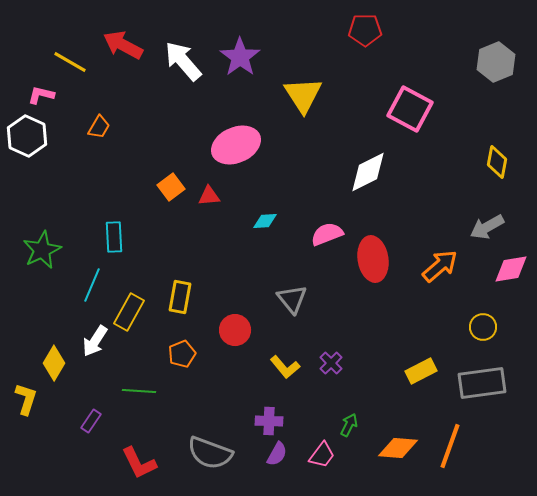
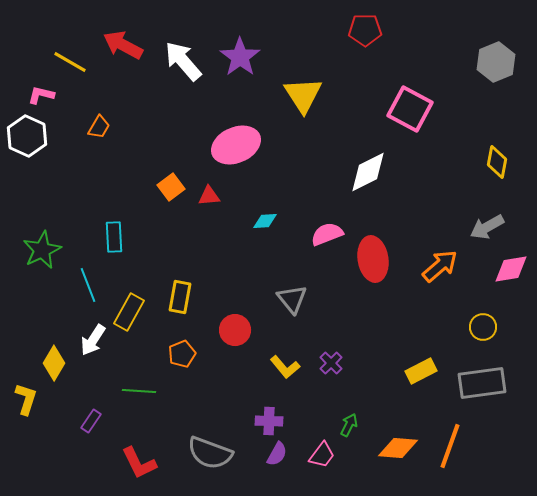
cyan line at (92, 285): moved 4 px left; rotated 44 degrees counterclockwise
white arrow at (95, 341): moved 2 px left, 1 px up
